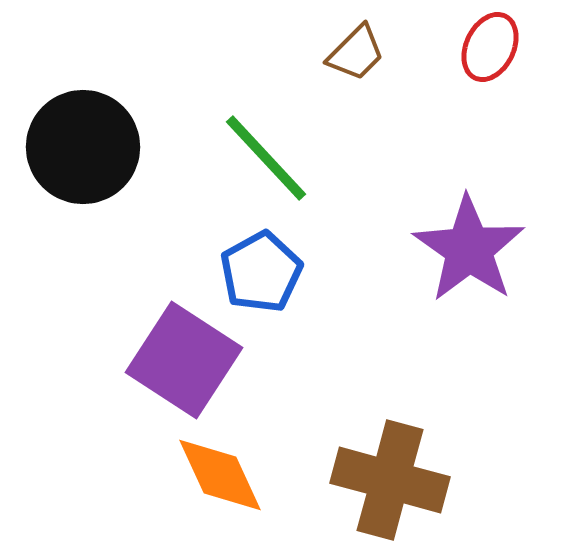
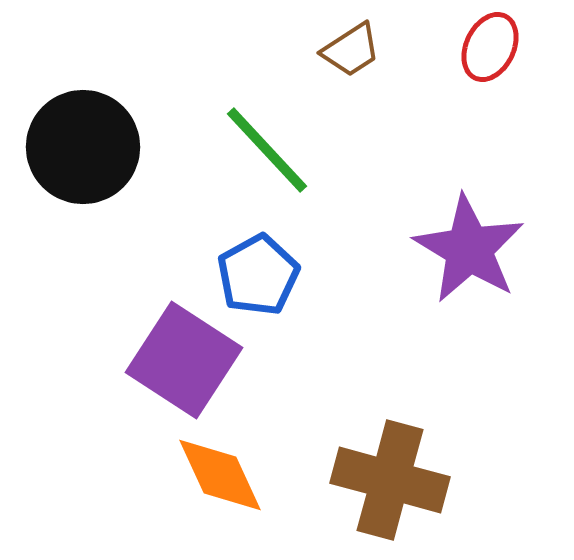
brown trapezoid: moved 5 px left, 3 px up; rotated 12 degrees clockwise
green line: moved 1 px right, 8 px up
purple star: rotated 4 degrees counterclockwise
blue pentagon: moved 3 px left, 3 px down
